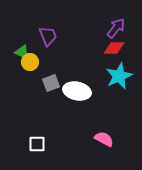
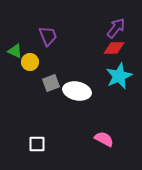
green triangle: moved 7 px left, 1 px up
